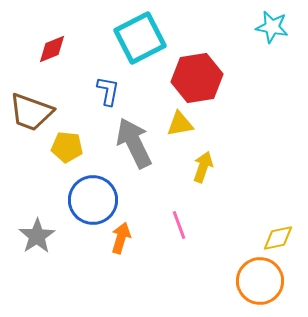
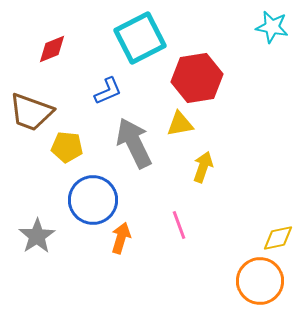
blue L-shape: rotated 56 degrees clockwise
